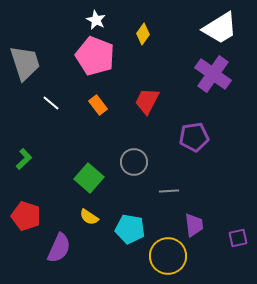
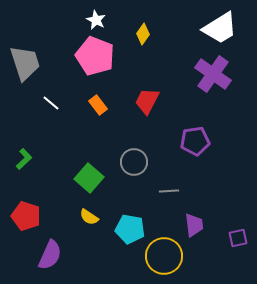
purple pentagon: moved 1 px right, 4 px down
purple semicircle: moved 9 px left, 7 px down
yellow circle: moved 4 px left
